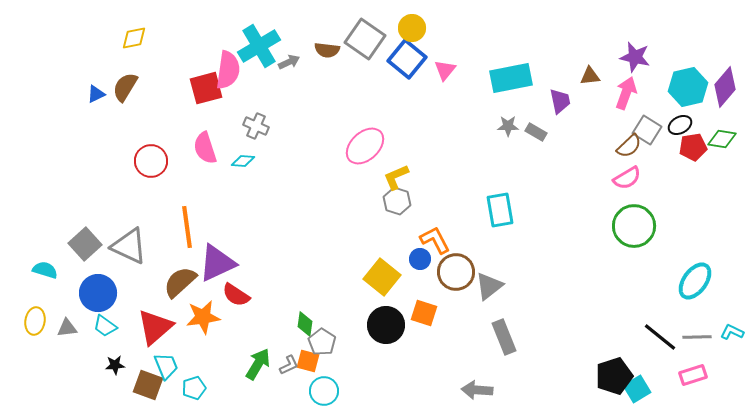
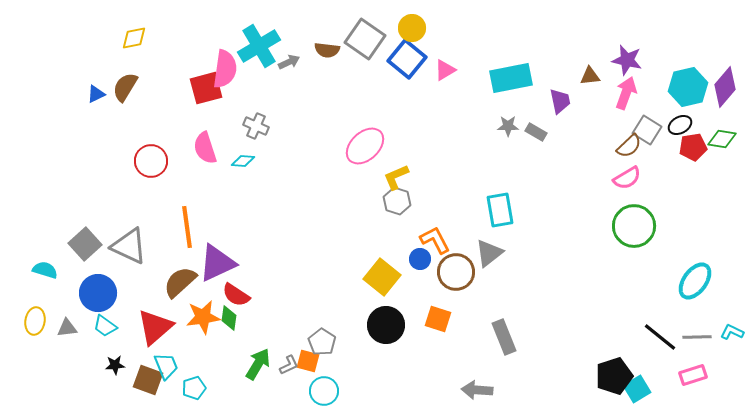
purple star at (635, 57): moved 8 px left, 3 px down
pink semicircle at (228, 70): moved 3 px left, 1 px up
pink triangle at (445, 70): rotated 20 degrees clockwise
gray triangle at (489, 286): moved 33 px up
orange square at (424, 313): moved 14 px right, 6 px down
green diamond at (305, 324): moved 76 px left, 6 px up
brown square at (148, 385): moved 5 px up
